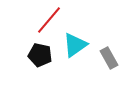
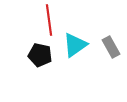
red line: rotated 48 degrees counterclockwise
gray rectangle: moved 2 px right, 11 px up
